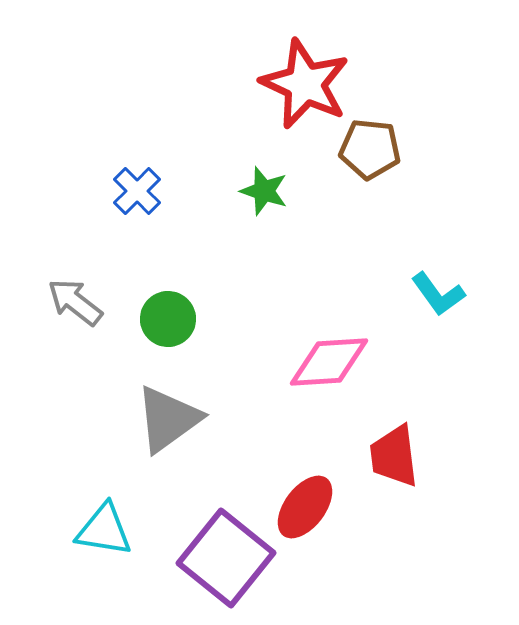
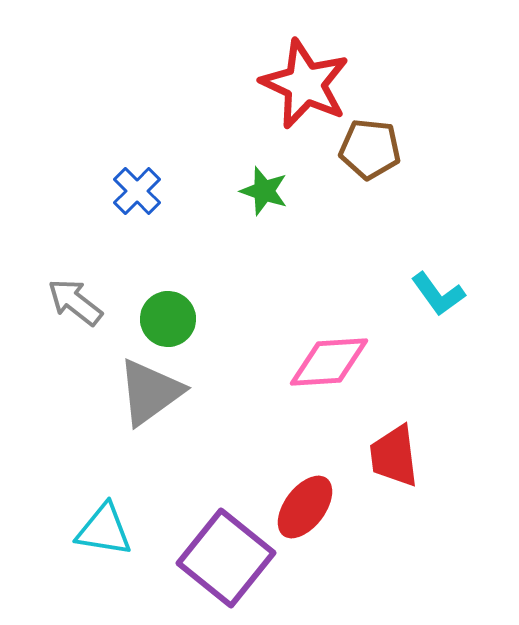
gray triangle: moved 18 px left, 27 px up
